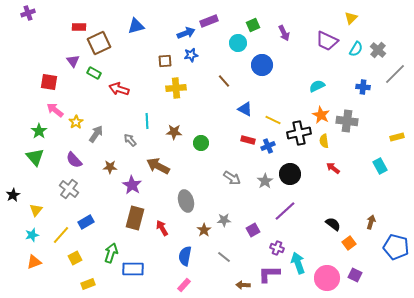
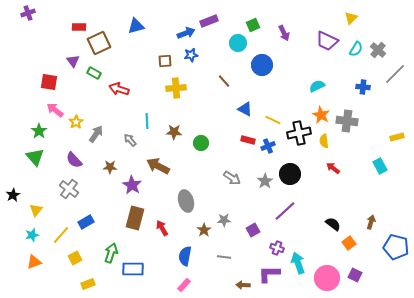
gray line at (224, 257): rotated 32 degrees counterclockwise
